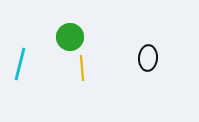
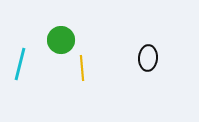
green circle: moved 9 px left, 3 px down
